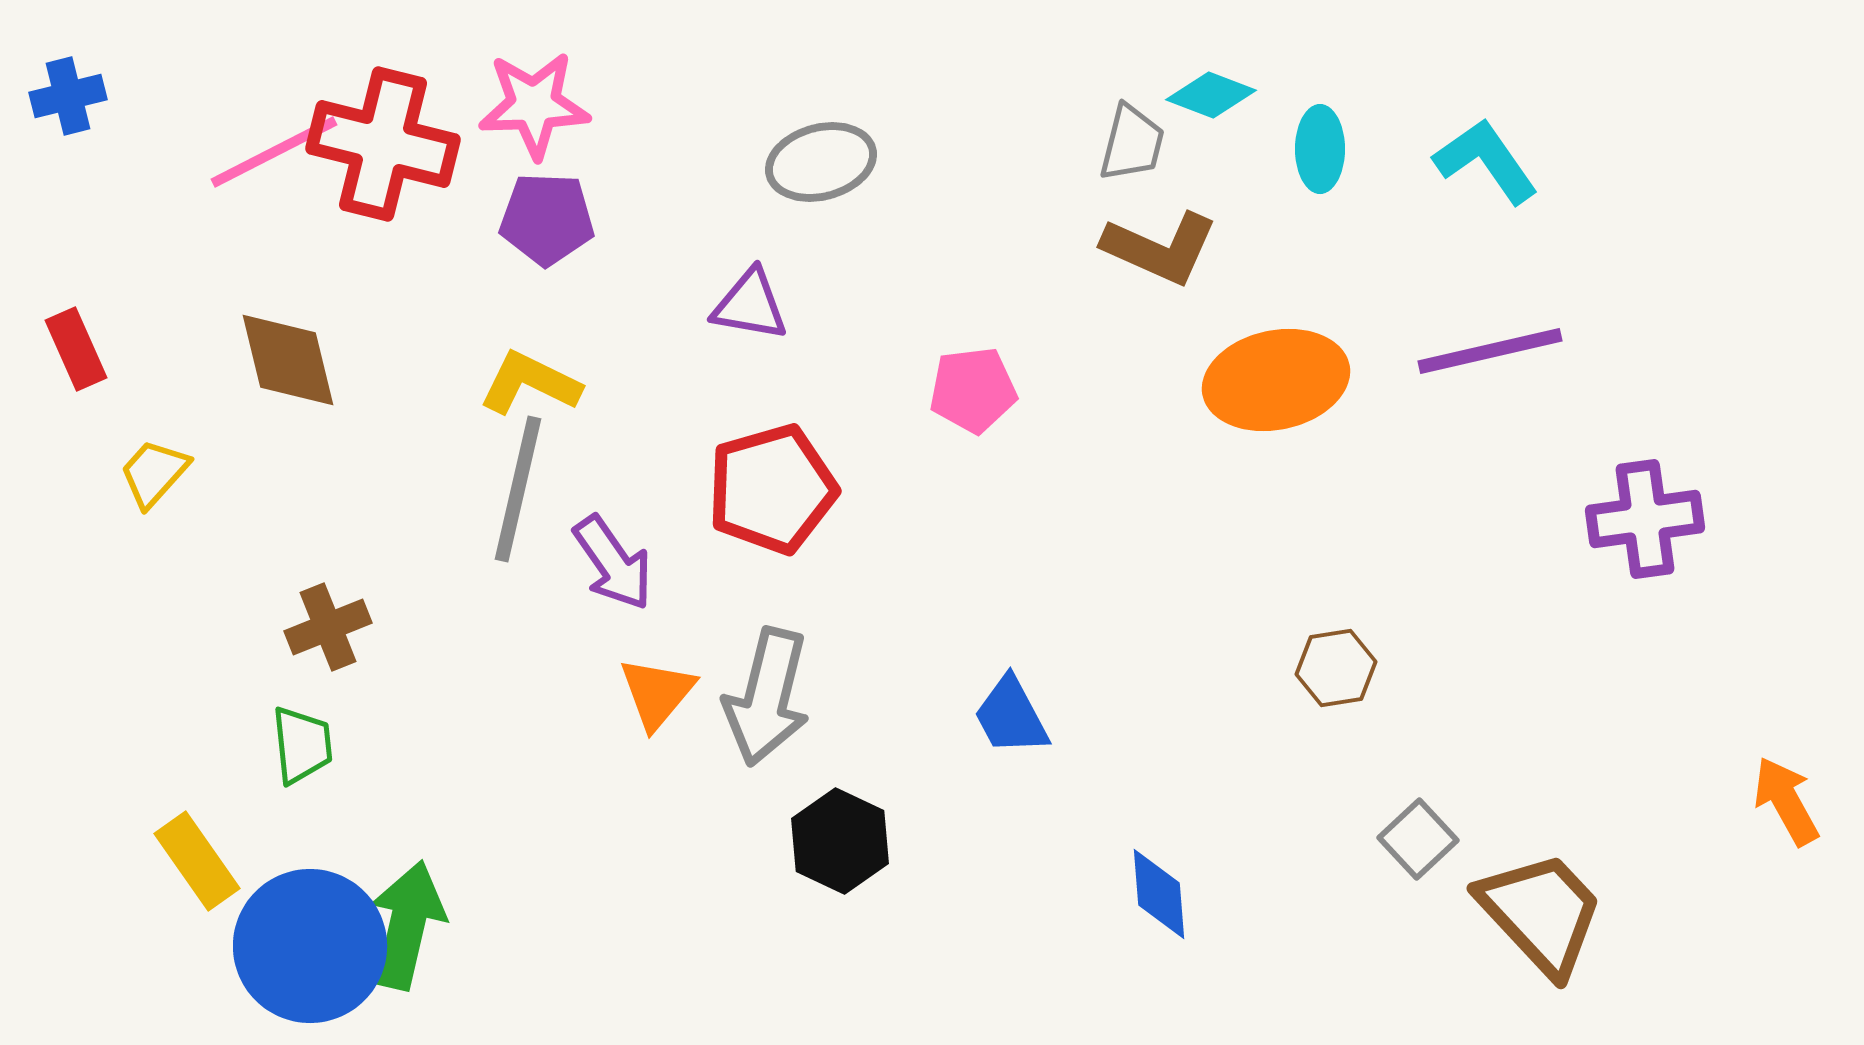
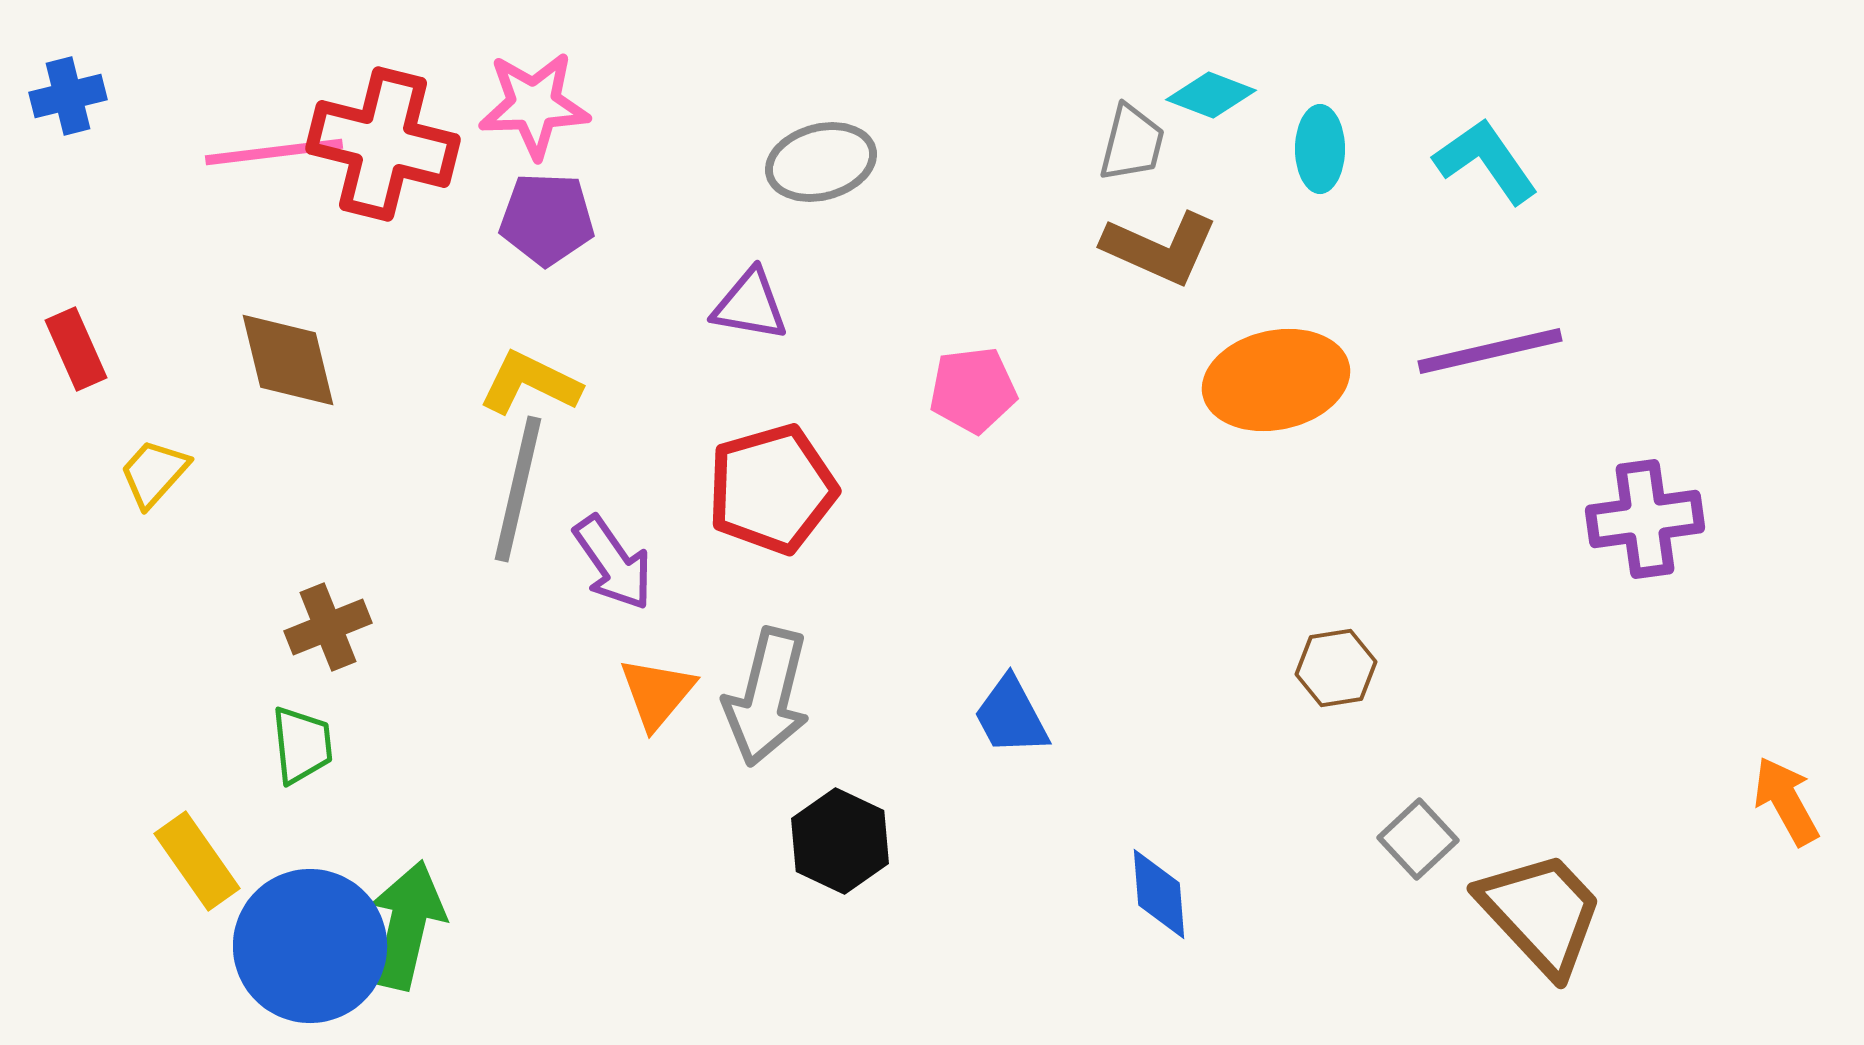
pink line: rotated 20 degrees clockwise
